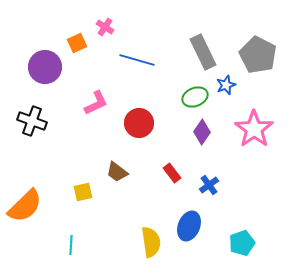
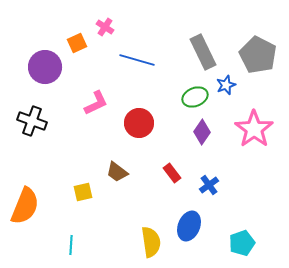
orange semicircle: rotated 24 degrees counterclockwise
